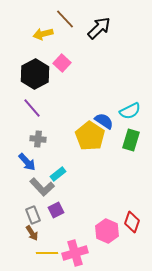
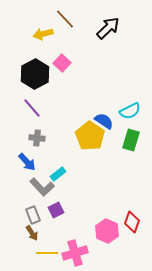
black arrow: moved 9 px right
gray cross: moved 1 px left, 1 px up
